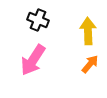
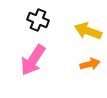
yellow arrow: rotated 68 degrees counterclockwise
orange arrow: rotated 36 degrees clockwise
